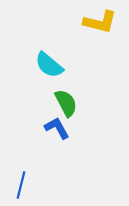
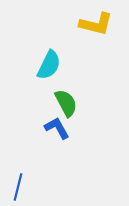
yellow L-shape: moved 4 px left, 2 px down
cyan semicircle: rotated 104 degrees counterclockwise
blue line: moved 3 px left, 2 px down
